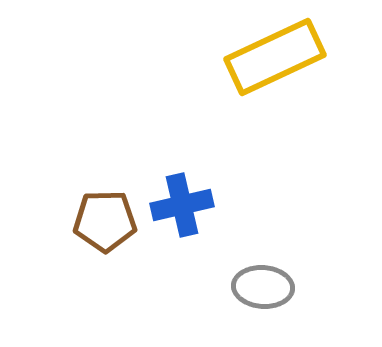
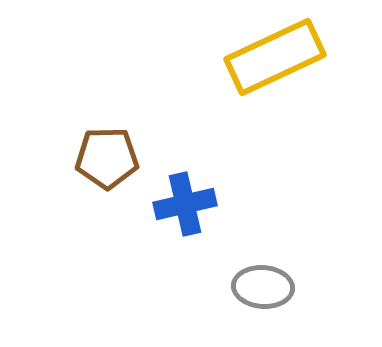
blue cross: moved 3 px right, 1 px up
brown pentagon: moved 2 px right, 63 px up
